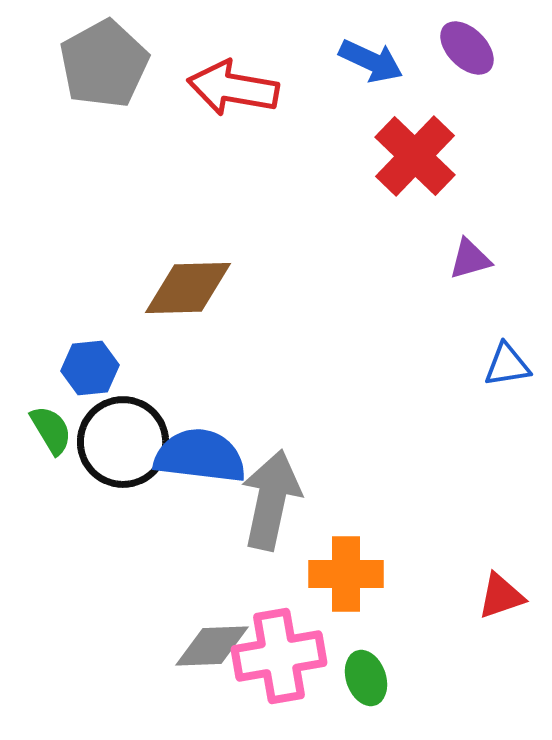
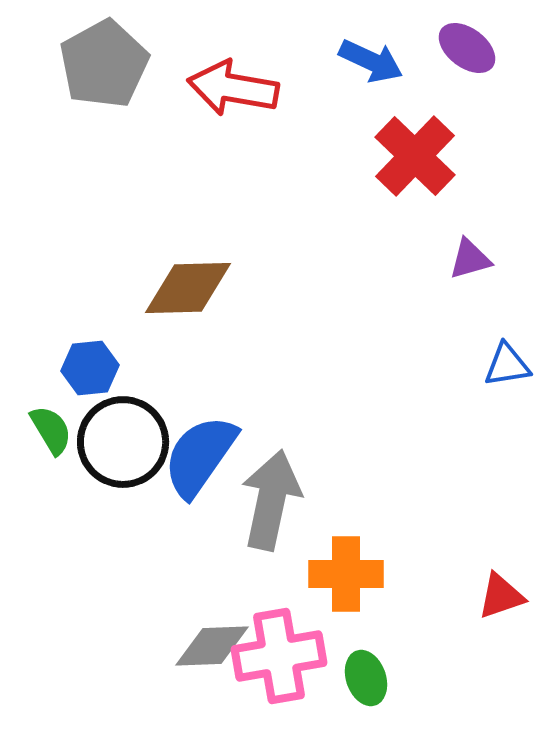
purple ellipse: rotated 8 degrees counterclockwise
blue semicircle: rotated 62 degrees counterclockwise
